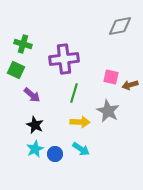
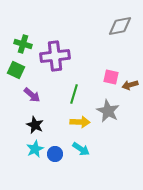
purple cross: moved 9 px left, 3 px up
green line: moved 1 px down
